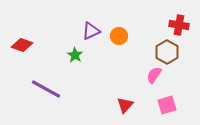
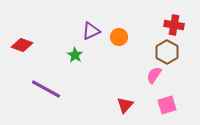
red cross: moved 5 px left
orange circle: moved 1 px down
